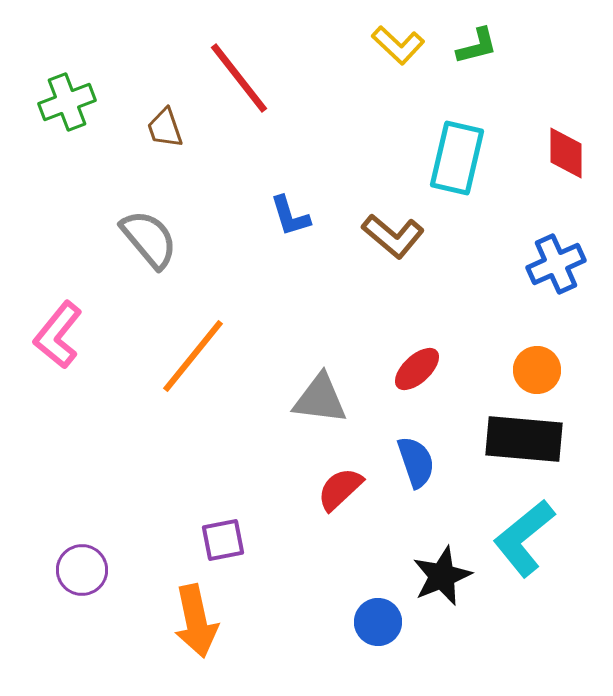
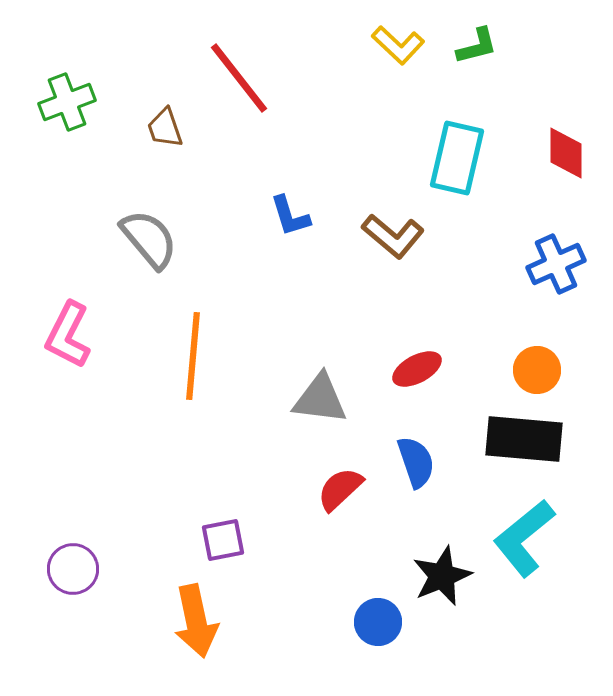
pink L-shape: moved 10 px right; rotated 12 degrees counterclockwise
orange line: rotated 34 degrees counterclockwise
red ellipse: rotated 15 degrees clockwise
purple circle: moved 9 px left, 1 px up
